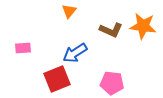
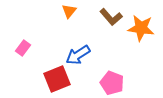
orange star: moved 2 px left, 2 px down
brown L-shape: moved 13 px up; rotated 25 degrees clockwise
pink rectangle: rotated 49 degrees counterclockwise
blue arrow: moved 3 px right, 2 px down
pink pentagon: rotated 15 degrees clockwise
